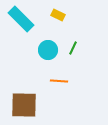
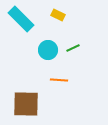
green line: rotated 40 degrees clockwise
orange line: moved 1 px up
brown square: moved 2 px right, 1 px up
